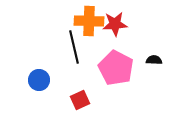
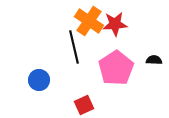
orange cross: rotated 32 degrees clockwise
pink pentagon: rotated 12 degrees clockwise
red square: moved 4 px right, 5 px down
